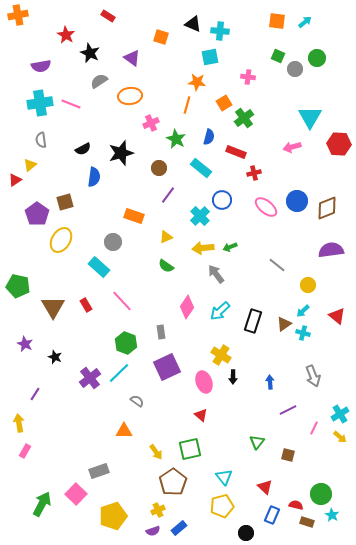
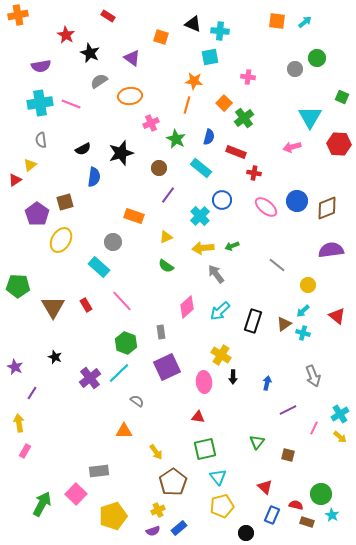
green square at (278, 56): moved 64 px right, 41 px down
orange star at (197, 82): moved 3 px left, 1 px up
orange square at (224, 103): rotated 14 degrees counterclockwise
red cross at (254, 173): rotated 24 degrees clockwise
green arrow at (230, 247): moved 2 px right, 1 px up
green pentagon at (18, 286): rotated 10 degrees counterclockwise
pink diamond at (187, 307): rotated 15 degrees clockwise
purple star at (25, 344): moved 10 px left, 23 px down
pink ellipse at (204, 382): rotated 15 degrees clockwise
blue arrow at (270, 382): moved 3 px left, 1 px down; rotated 16 degrees clockwise
purple line at (35, 394): moved 3 px left, 1 px up
red triangle at (201, 415): moved 3 px left, 2 px down; rotated 32 degrees counterclockwise
green square at (190, 449): moved 15 px right
gray rectangle at (99, 471): rotated 12 degrees clockwise
cyan triangle at (224, 477): moved 6 px left
